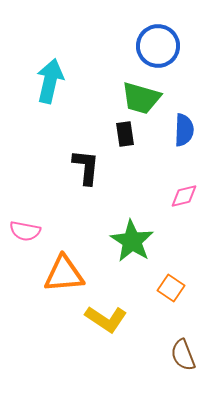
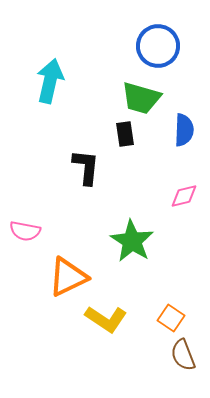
orange triangle: moved 4 px right, 3 px down; rotated 21 degrees counterclockwise
orange square: moved 30 px down
